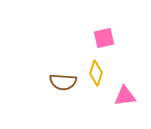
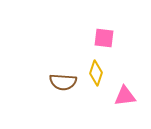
pink square: rotated 20 degrees clockwise
